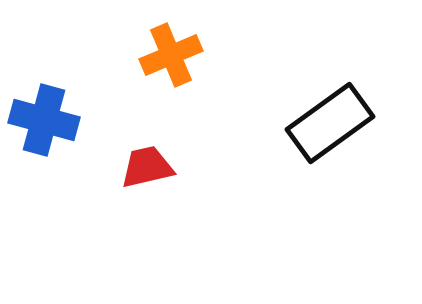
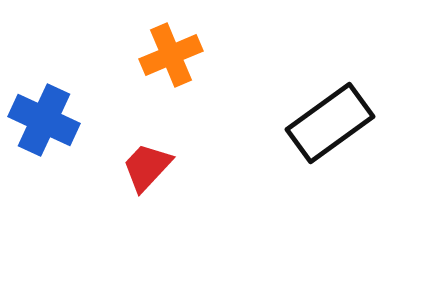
blue cross: rotated 10 degrees clockwise
red trapezoid: rotated 34 degrees counterclockwise
